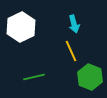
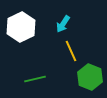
cyan arrow: moved 11 px left; rotated 48 degrees clockwise
green line: moved 1 px right, 2 px down
